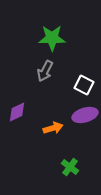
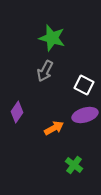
green star: rotated 16 degrees clockwise
purple diamond: rotated 30 degrees counterclockwise
orange arrow: moved 1 px right; rotated 12 degrees counterclockwise
green cross: moved 4 px right, 2 px up
